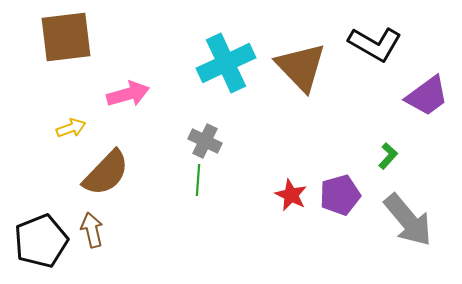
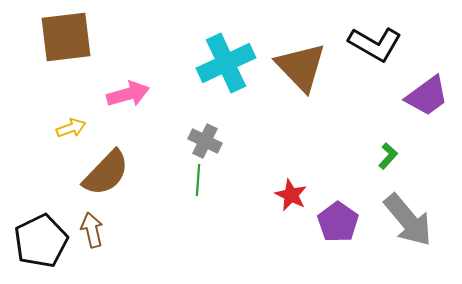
purple pentagon: moved 2 px left, 27 px down; rotated 21 degrees counterclockwise
black pentagon: rotated 4 degrees counterclockwise
